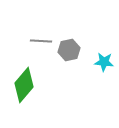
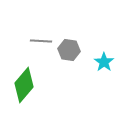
gray hexagon: rotated 20 degrees clockwise
cyan star: rotated 30 degrees clockwise
